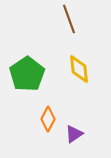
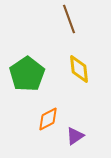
orange diamond: rotated 35 degrees clockwise
purple triangle: moved 1 px right, 2 px down
